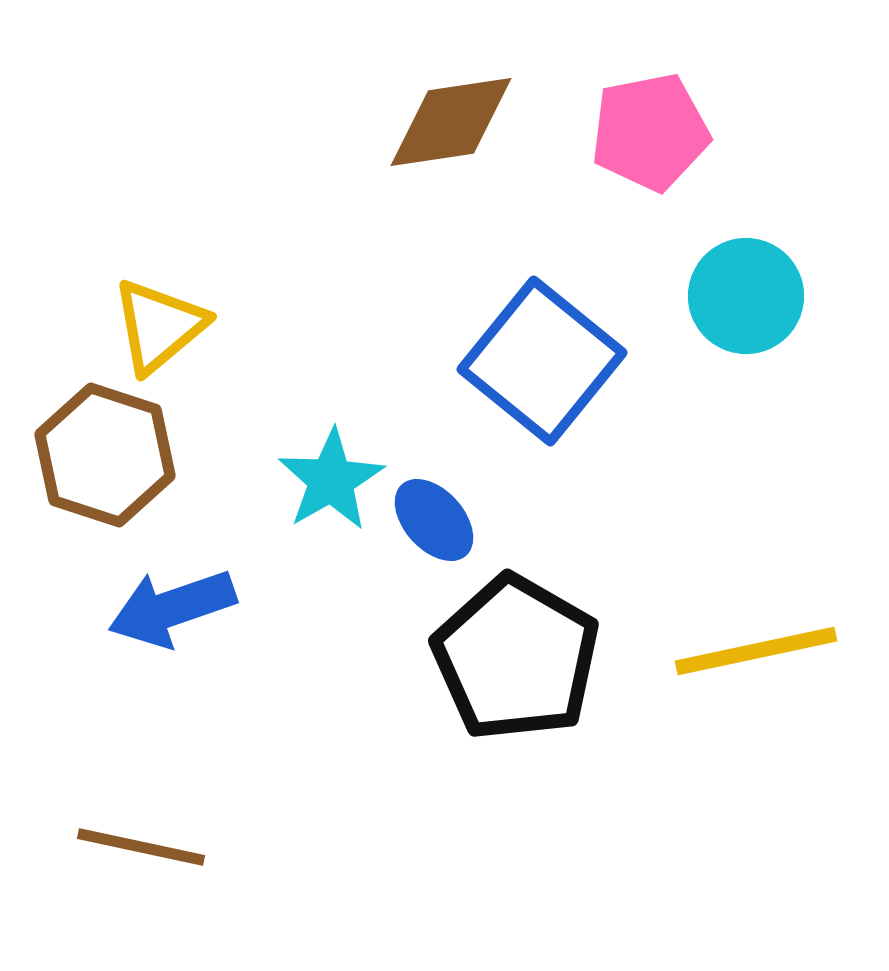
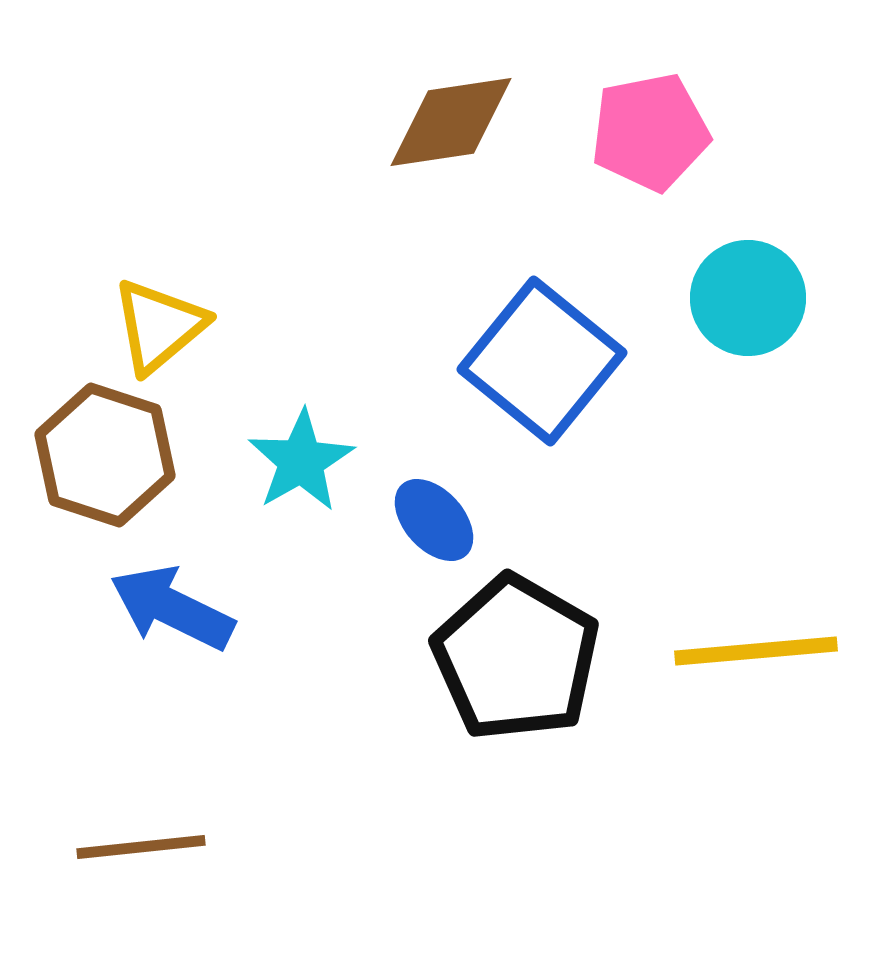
cyan circle: moved 2 px right, 2 px down
cyan star: moved 30 px left, 19 px up
blue arrow: rotated 45 degrees clockwise
yellow line: rotated 7 degrees clockwise
brown line: rotated 18 degrees counterclockwise
